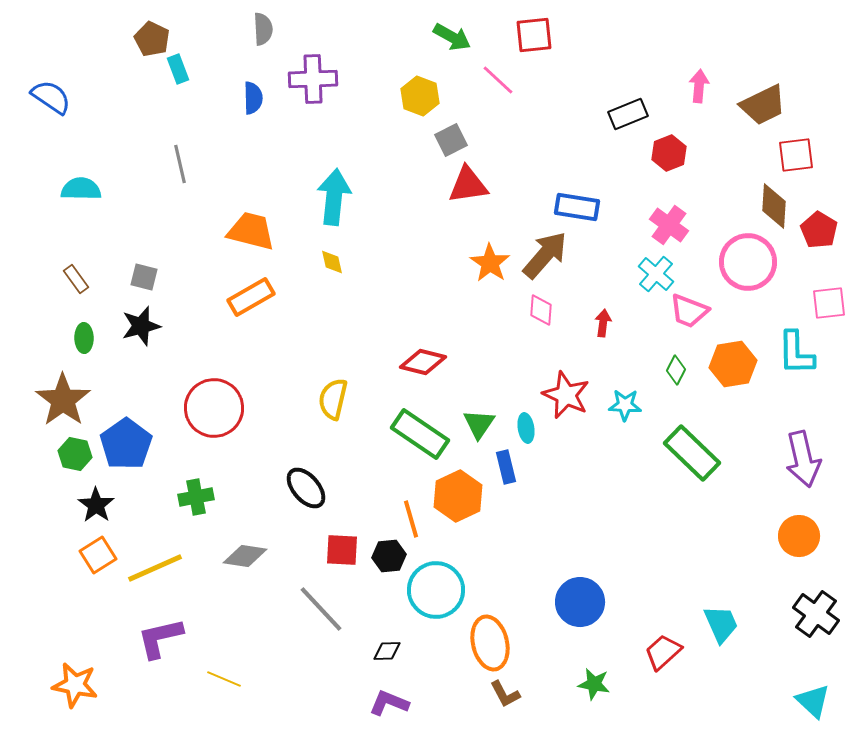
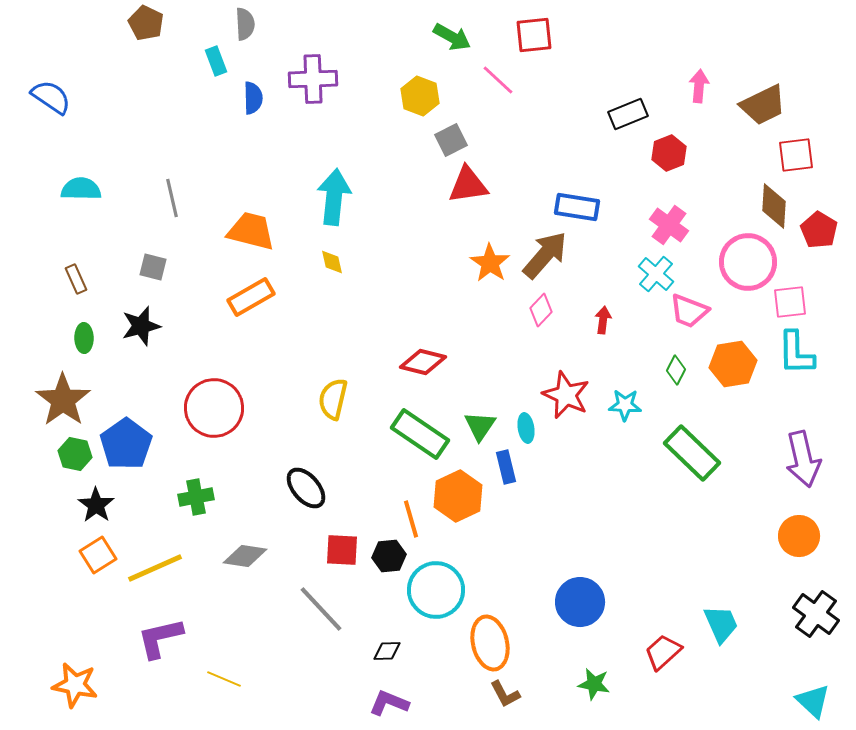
gray semicircle at (263, 29): moved 18 px left, 5 px up
brown pentagon at (152, 39): moved 6 px left, 16 px up
cyan rectangle at (178, 69): moved 38 px right, 8 px up
gray line at (180, 164): moved 8 px left, 34 px down
gray square at (144, 277): moved 9 px right, 10 px up
brown rectangle at (76, 279): rotated 12 degrees clockwise
pink square at (829, 303): moved 39 px left, 1 px up
pink diamond at (541, 310): rotated 40 degrees clockwise
red arrow at (603, 323): moved 3 px up
green triangle at (479, 424): moved 1 px right, 2 px down
